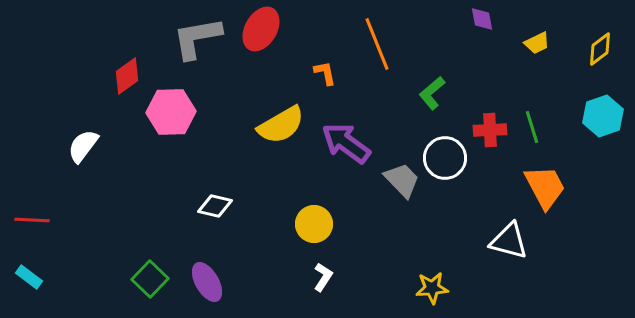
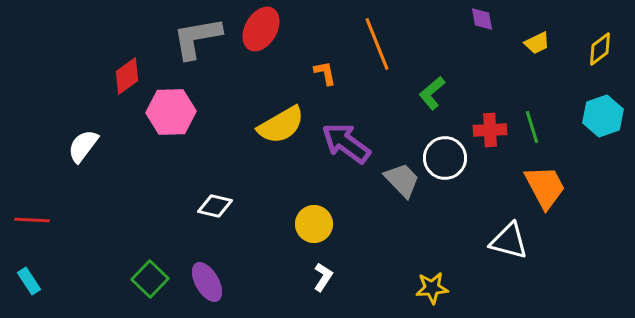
cyan rectangle: moved 4 px down; rotated 20 degrees clockwise
